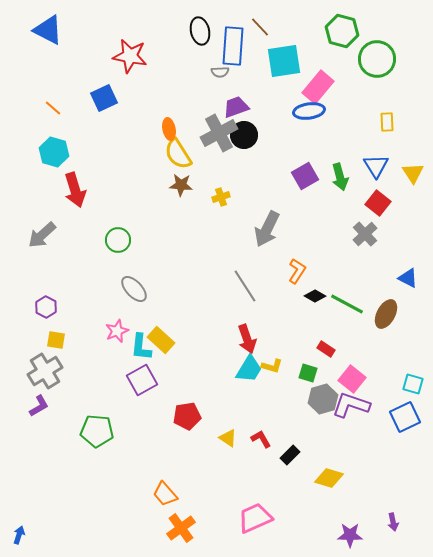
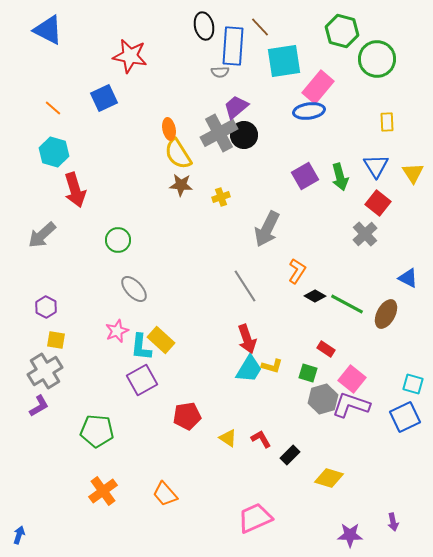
black ellipse at (200, 31): moved 4 px right, 5 px up
purple trapezoid at (236, 107): rotated 20 degrees counterclockwise
orange cross at (181, 528): moved 78 px left, 37 px up
